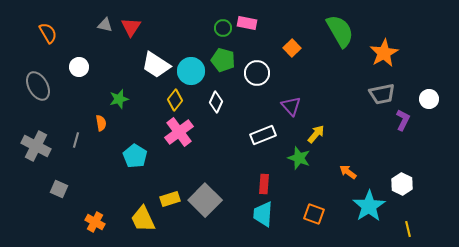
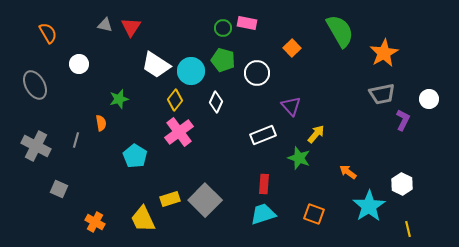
white circle at (79, 67): moved 3 px up
gray ellipse at (38, 86): moved 3 px left, 1 px up
cyan trapezoid at (263, 214): rotated 68 degrees clockwise
